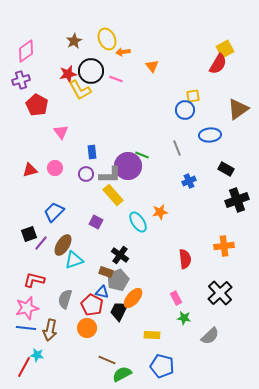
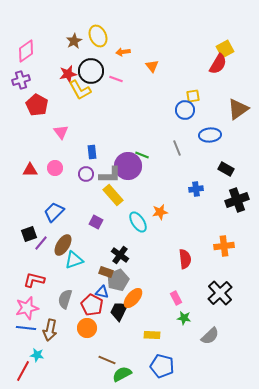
yellow ellipse at (107, 39): moved 9 px left, 3 px up
red triangle at (30, 170): rotated 14 degrees clockwise
blue cross at (189, 181): moved 7 px right, 8 px down; rotated 16 degrees clockwise
red line at (24, 367): moved 1 px left, 4 px down
